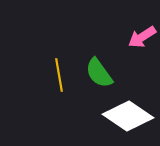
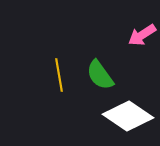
pink arrow: moved 2 px up
green semicircle: moved 1 px right, 2 px down
